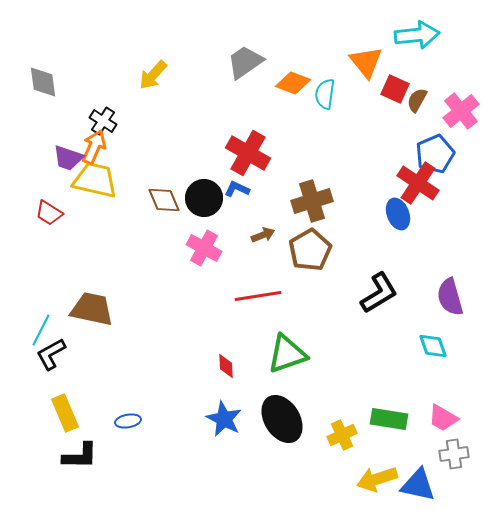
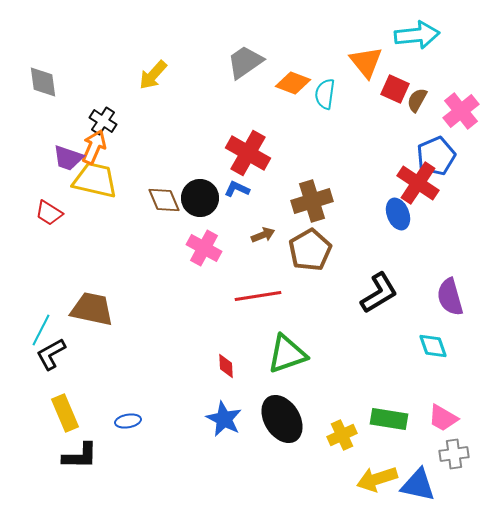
blue pentagon at (435, 154): moved 1 px right, 2 px down
black circle at (204, 198): moved 4 px left
